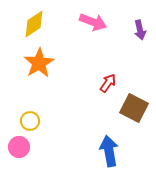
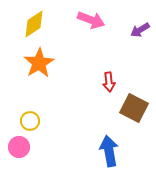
pink arrow: moved 2 px left, 2 px up
purple arrow: rotated 72 degrees clockwise
red arrow: moved 1 px right, 1 px up; rotated 138 degrees clockwise
